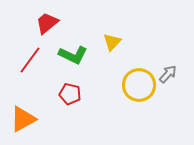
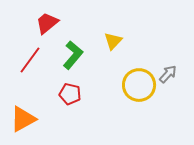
yellow triangle: moved 1 px right, 1 px up
green L-shape: rotated 76 degrees counterclockwise
